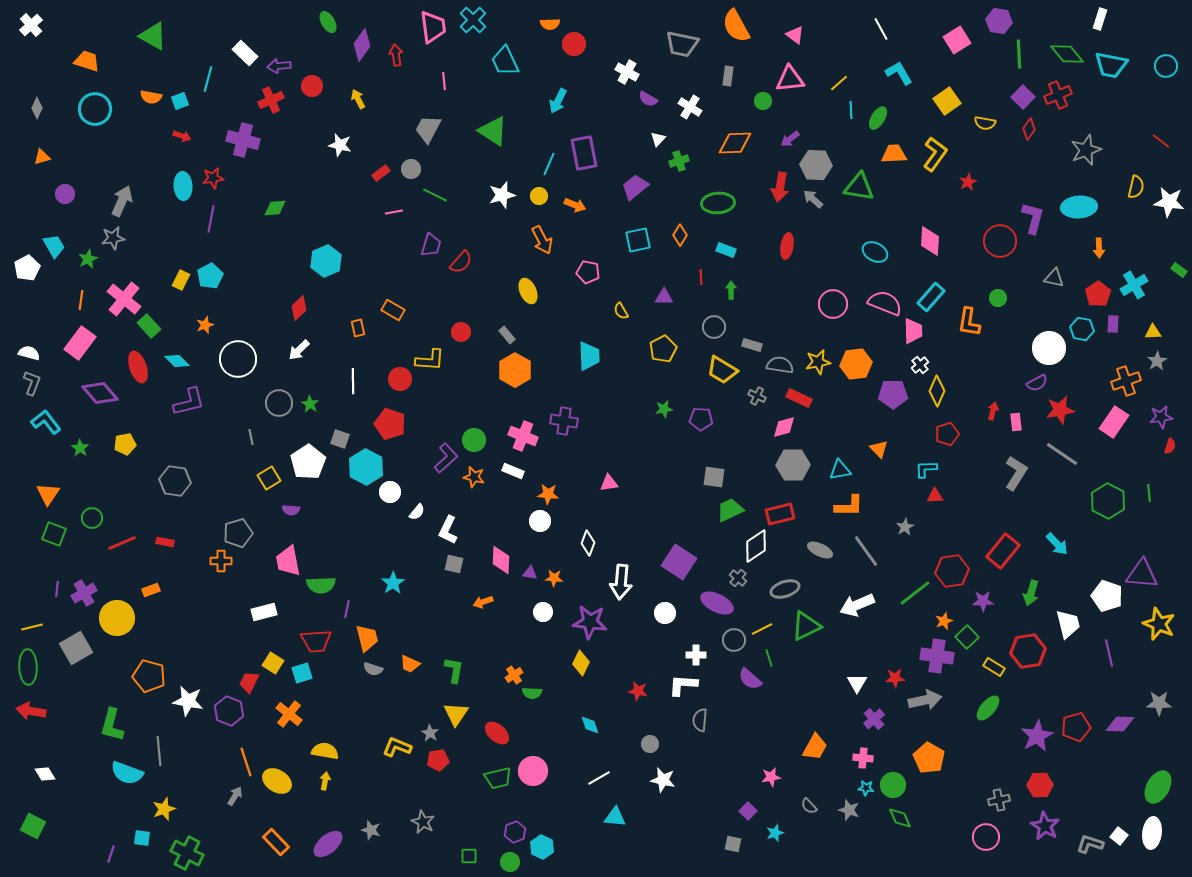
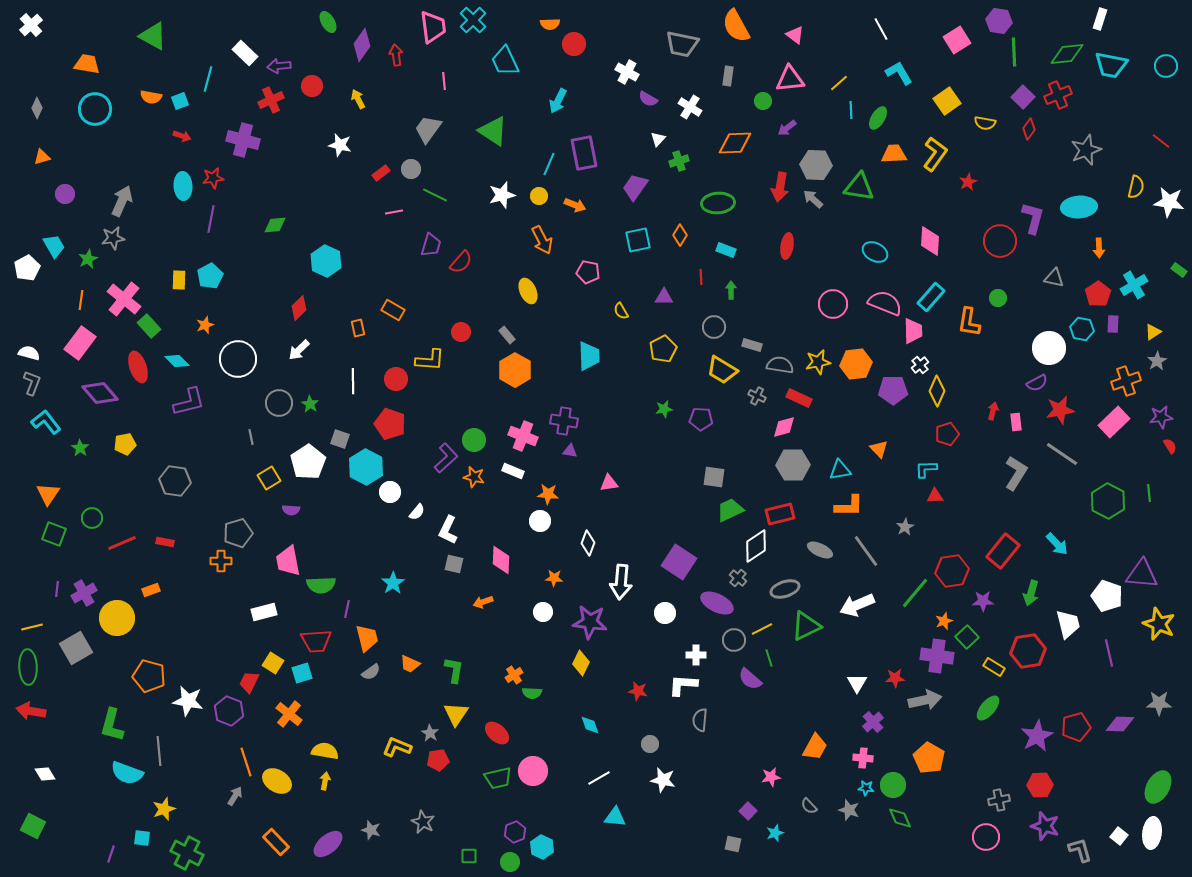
green line at (1019, 54): moved 5 px left, 2 px up
green diamond at (1067, 54): rotated 56 degrees counterclockwise
orange trapezoid at (87, 61): moved 3 px down; rotated 8 degrees counterclockwise
gray trapezoid at (428, 129): rotated 8 degrees clockwise
purple arrow at (790, 139): moved 3 px left, 11 px up
purple trapezoid at (635, 187): rotated 16 degrees counterclockwise
green diamond at (275, 208): moved 17 px down
cyan hexagon at (326, 261): rotated 12 degrees counterclockwise
yellow rectangle at (181, 280): moved 2 px left; rotated 24 degrees counterclockwise
yellow triangle at (1153, 332): rotated 30 degrees counterclockwise
red circle at (400, 379): moved 4 px left
purple pentagon at (893, 394): moved 4 px up
pink rectangle at (1114, 422): rotated 12 degrees clockwise
red semicircle at (1170, 446): rotated 49 degrees counterclockwise
purple triangle at (530, 573): moved 40 px right, 122 px up
green line at (915, 593): rotated 12 degrees counterclockwise
gray semicircle at (373, 669): moved 2 px left, 3 px down; rotated 54 degrees counterclockwise
purple cross at (874, 719): moved 1 px left, 3 px down
purple star at (1045, 826): rotated 12 degrees counterclockwise
gray L-shape at (1090, 844): moved 10 px left, 6 px down; rotated 56 degrees clockwise
